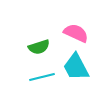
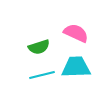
cyan trapezoid: rotated 116 degrees clockwise
cyan line: moved 2 px up
